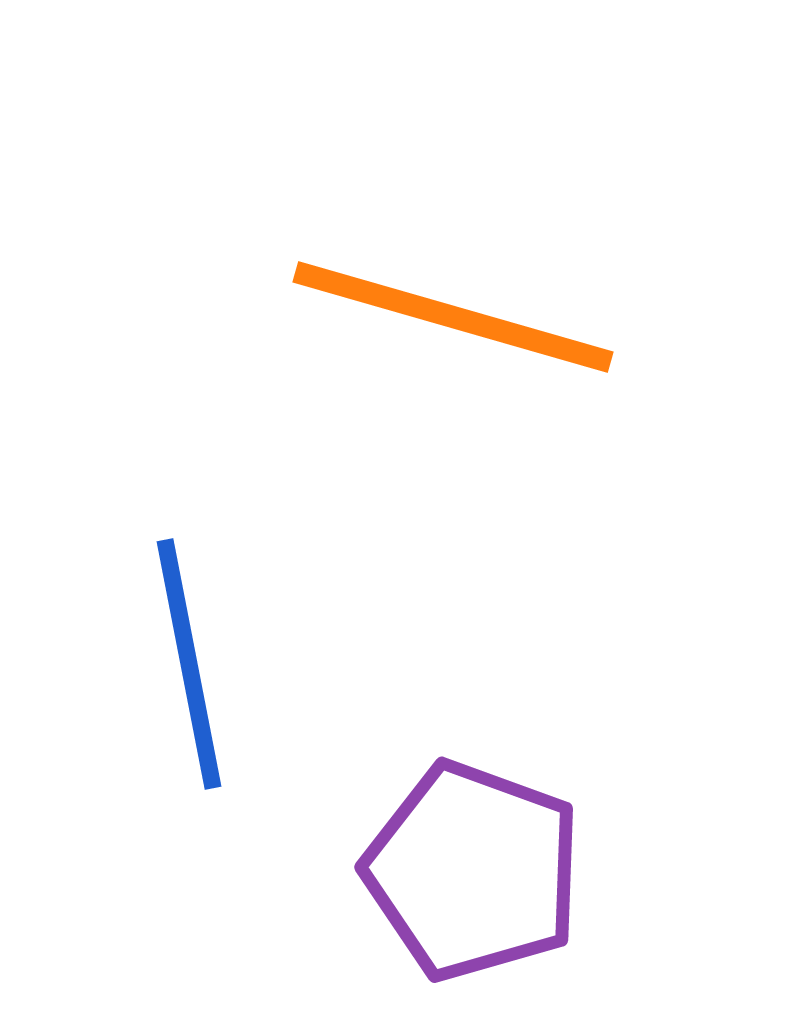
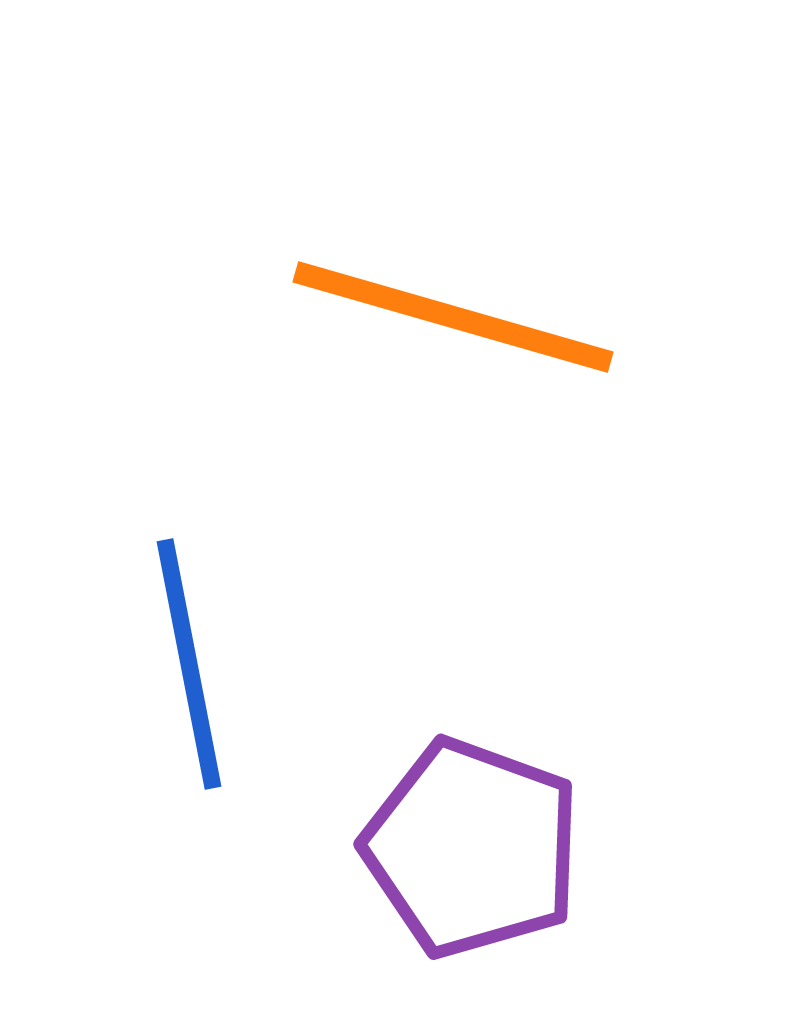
purple pentagon: moved 1 px left, 23 px up
